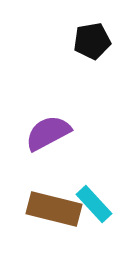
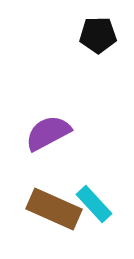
black pentagon: moved 6 px right, 6 px up; rotated 9 degrees clockwise
brown rectangle: rotated 10 degrees clockwise
